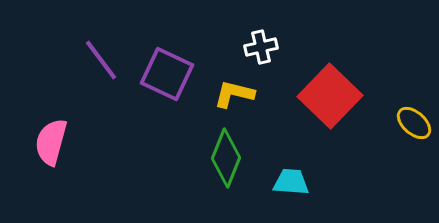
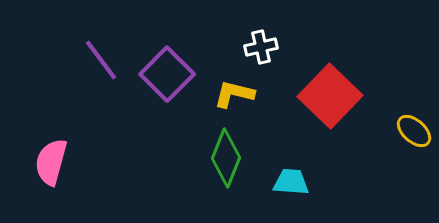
purple square: rotated 20 degrees clockwise
yellow ellipse: moved 8 px down
pink semicircle: moved 20 px down
